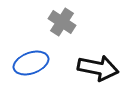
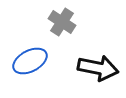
blue ellipse: moved 1 px left, 2 px up; rotated 8 degrees counterclockwise
